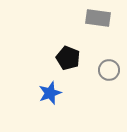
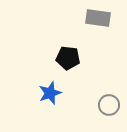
black pentagon: rotated 15 degrees counterclockwise
gray circle: moved 35 px down
